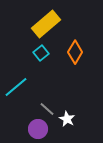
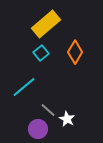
cyan line: moved 8 px right
gray line: moved 1 px right, 1 px down
